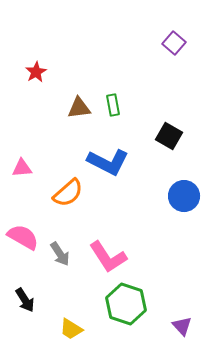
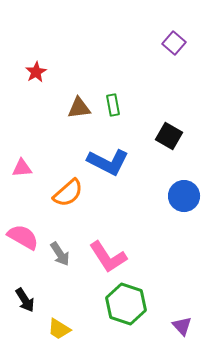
yellow trapezoid: moved 12 px left
